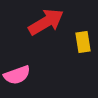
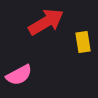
pink semicircle: moved 2 px right; rotated 8 degrees counterclockwise
